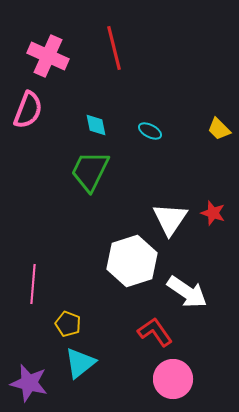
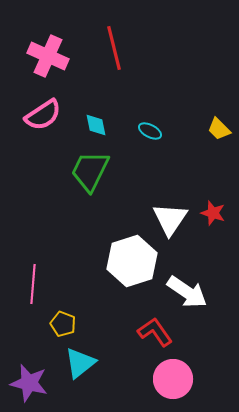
pink semicircle: moved 15 px right, 5 px down; rotated 36 degrees clockwise
yellow pentagon: moved 5 px left
